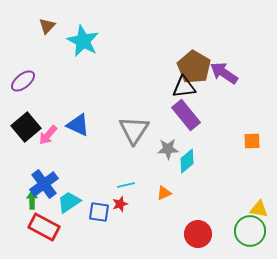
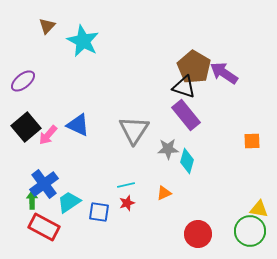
black triangle: rotated 25 degrees clockwise
cyan diamond: rotated 35 degrees counterclockwise
red star: moved 7 px right, 1 px up
